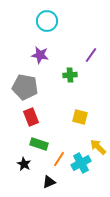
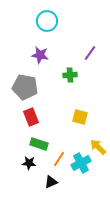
purple line: moved 1 px left, 2 px up
black star: moved 5 px right, 1 px up; rotated 24 degrees counterclockwise
black triangle: moved 2 px right
